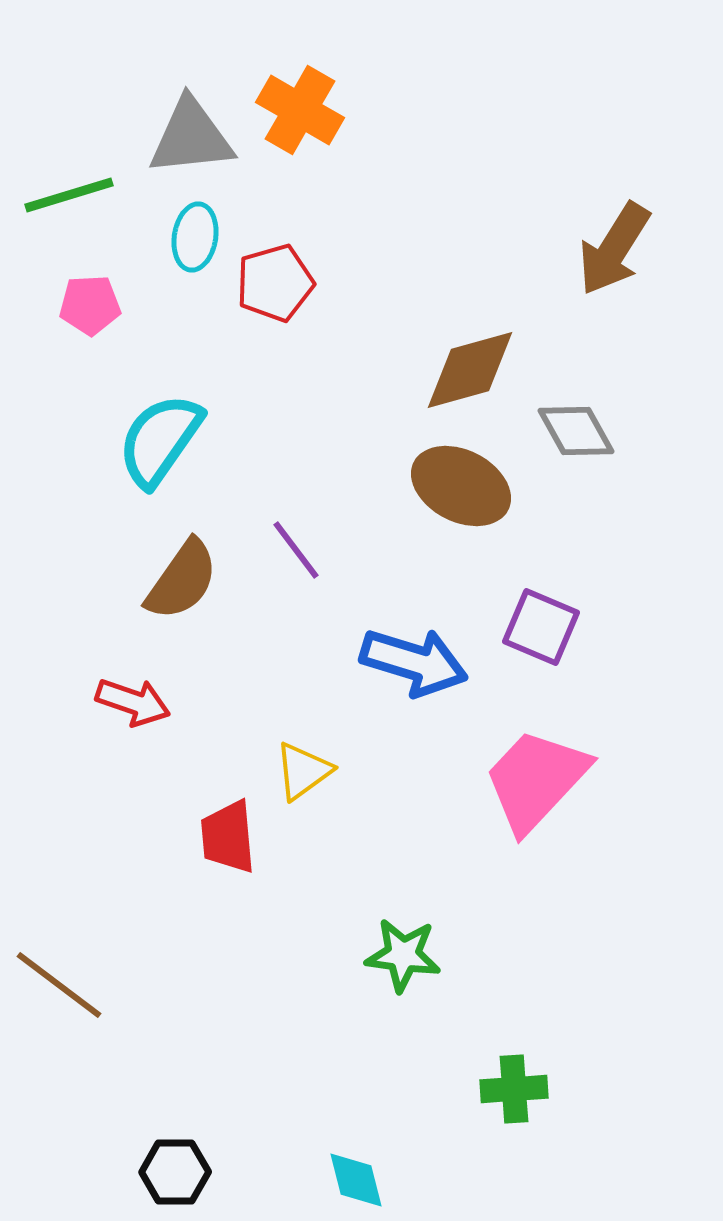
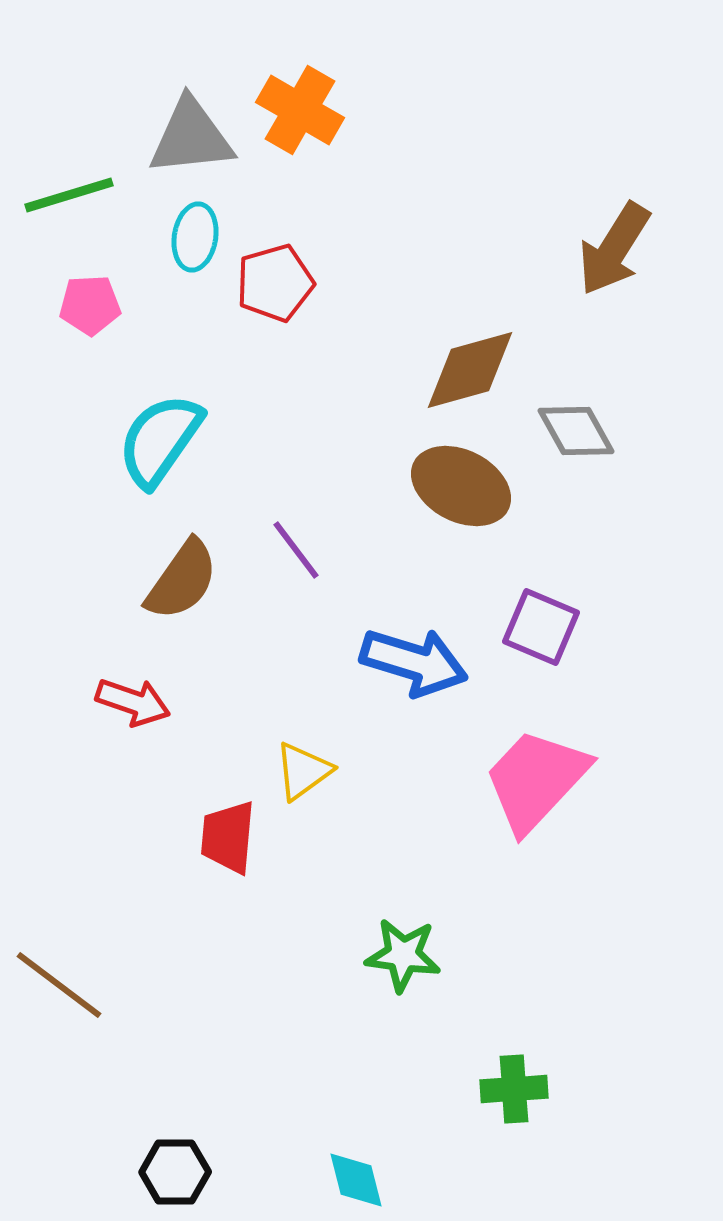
red trapezoid: rotated 10 degrees clockwise
